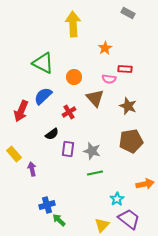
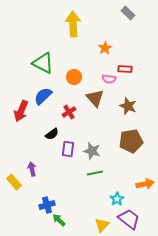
gray rectangle: rotated 16 degrees clockwise
yellow rectangle: moved 28 px down
